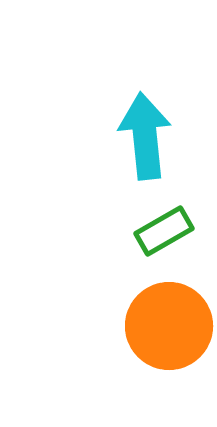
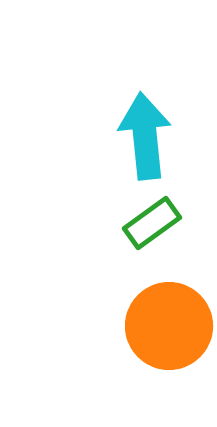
green rectangle: moved 12 px left, 8 px up; rotated 6 degrees counterclockwise
